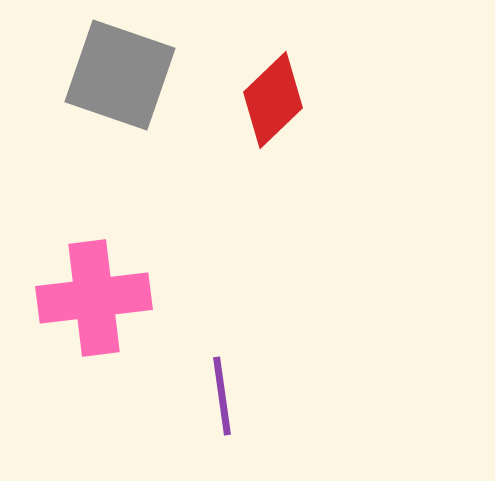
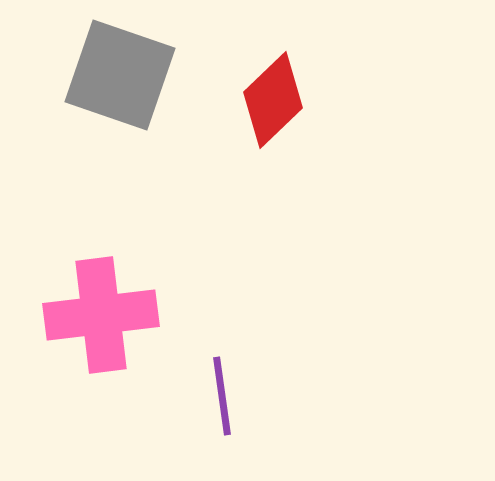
pink cross: moved 7 px right, 17 px down
